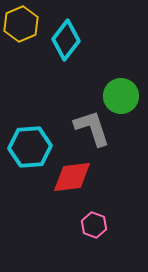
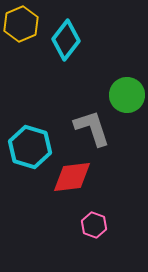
green circle: moved 6 px right, 1 px up
cyan hexagon: rotated 21 degrees clockwise
